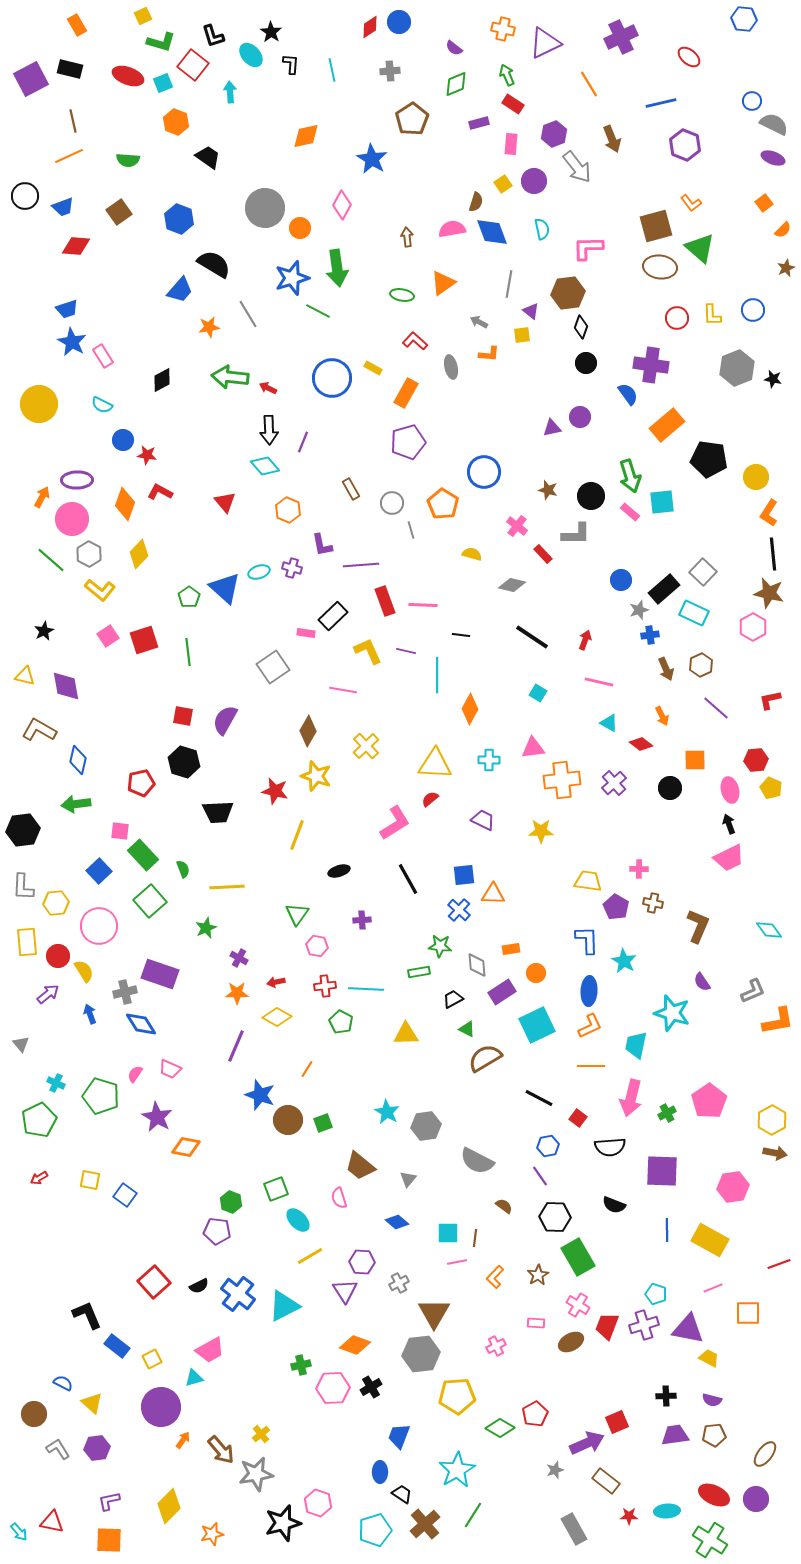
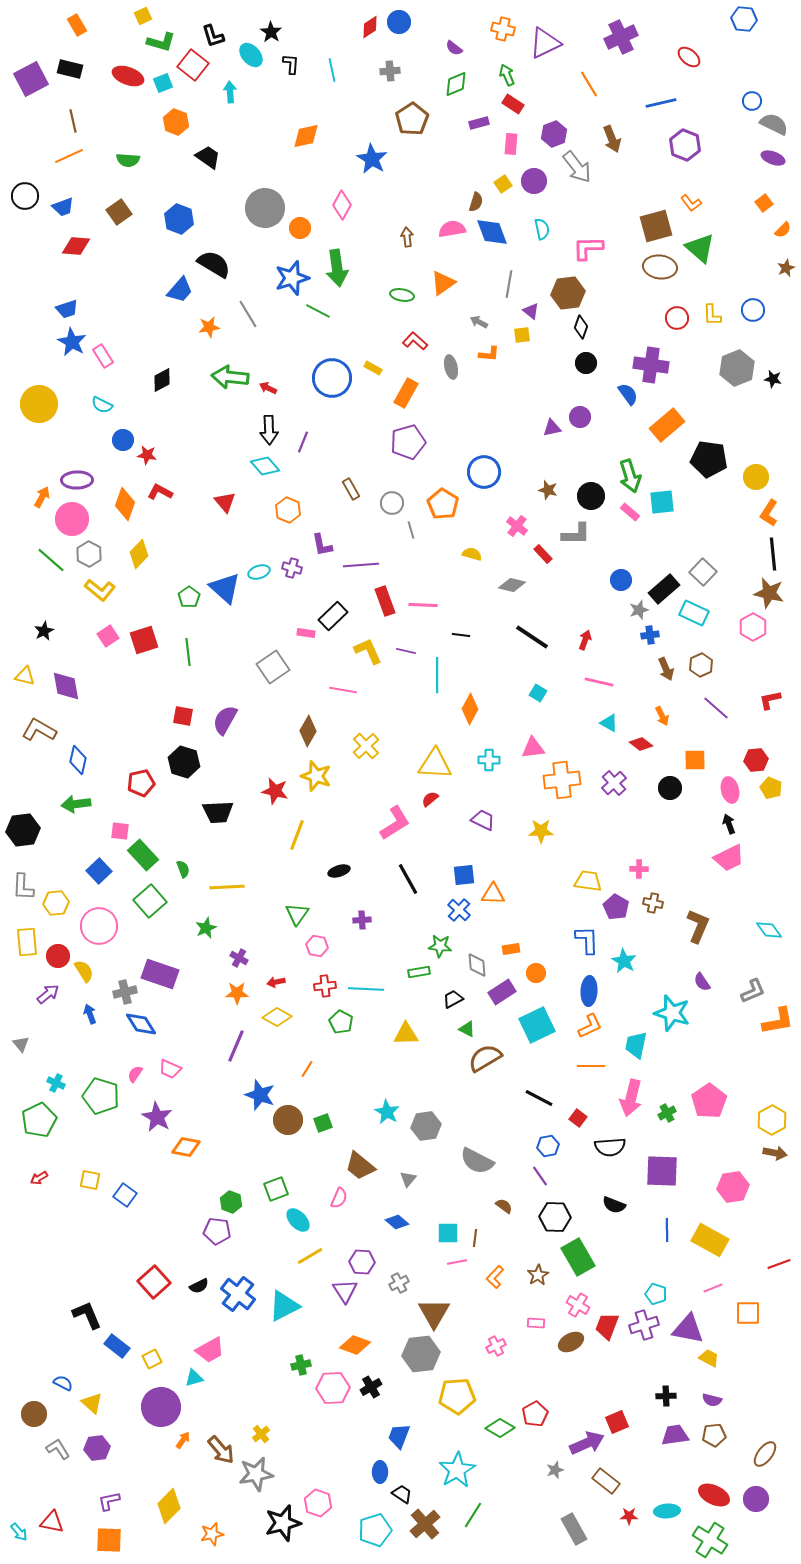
pink semicircle at (339, 1198): rotated 140 degrees counterclockwise
